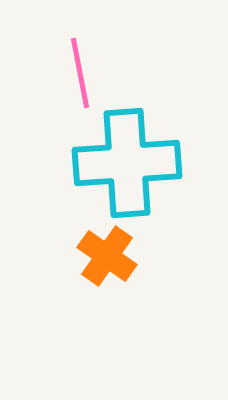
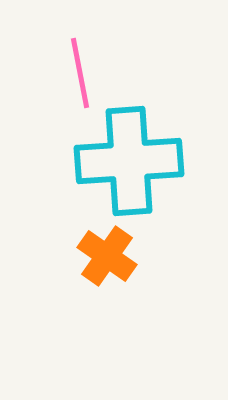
cyan cross: moved 2 px right, 2 px up
